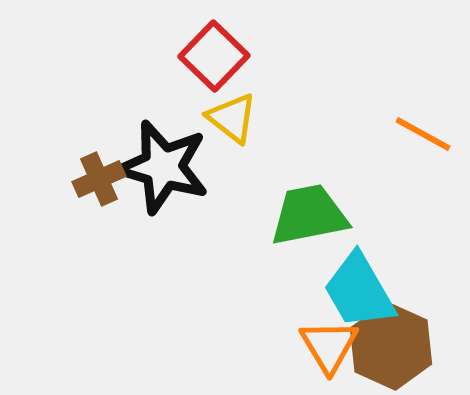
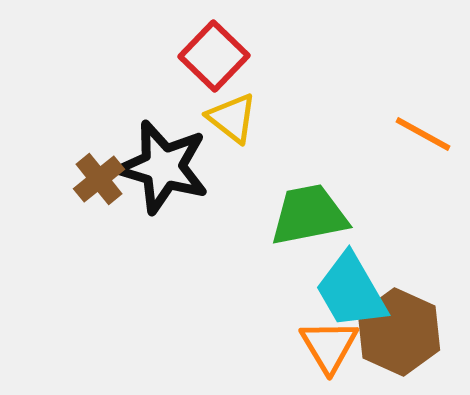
brown cross: rotated 15 degrees counterclockwise
cyan trapezoid: moved 8 px left
brown hexagon: moved 8 px right, 14 px up
